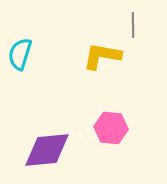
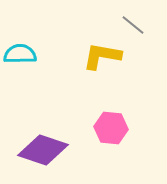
gray line: rotated 50 degrees counterclockwise
cyan semicircle: rotated 72 degrees clockwise
purple diamond: moved 4 px left; rotated 24 degrees clockwise
